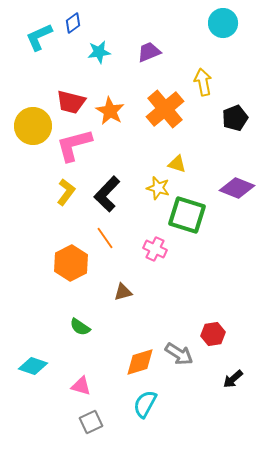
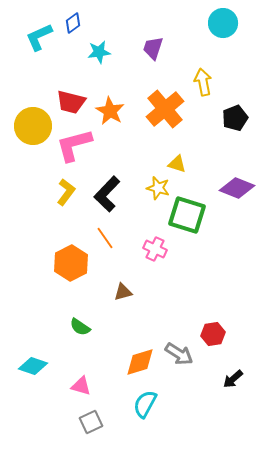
purple trapezoid: moved 4 px right, 4 px up; rotated 50 degrees counterclockwise
